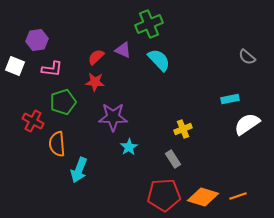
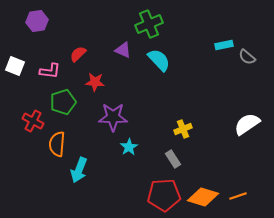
purple hexagon: moved 19 px up
red semicircle: moved 18 px left, 3 px up
pink L-shape: moved 2 px left, 2 px down
cyan rectangle: moved 6 px left, 54 px up
orange semicircle: rotated 10 degrees clockwise
